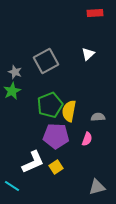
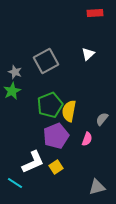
gray semicircle: moved 4 px right, 2 px down; rotated 48 degrees counterclockwise
purple pentagon: rotated 25 degrees counterclockwise
cyan line: moved 3 px right, 3 px up
